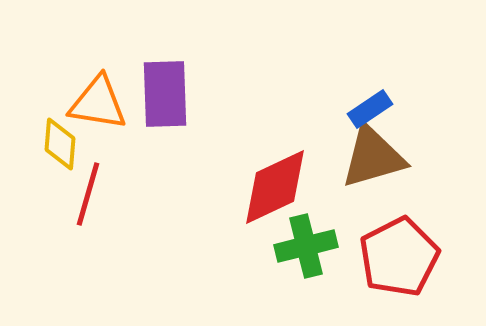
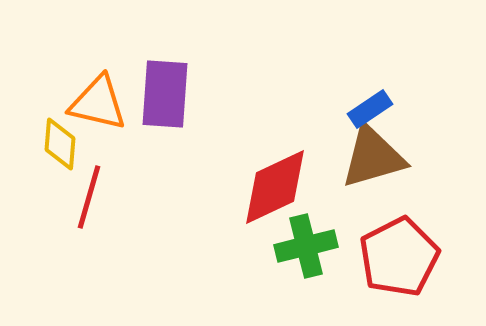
purple rectangle: rotated 6 degrees clockwise
orange triangle: rotated 4 degrees clockwise
red line: moved 1 px right, 3 px down
